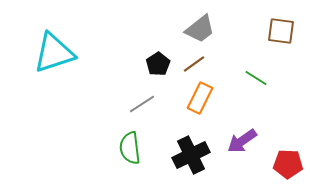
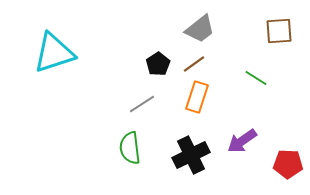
brown square: moved 2 px left; rotated 12 degrees counterclockwise
orange rectangle: moved 3 px left, 1 px up; rotated 8 degrees counterclockwise
